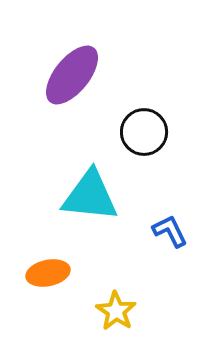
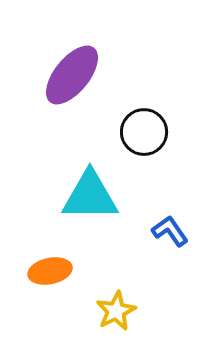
cyan triangle: rotated 6 degrees counterclockwise
blue L-shape: rotated 9 degrees counterclockwise
orange ellipse: moved 2 px right, 2 px up
yellow star: rotated 12 degrees clockwise
